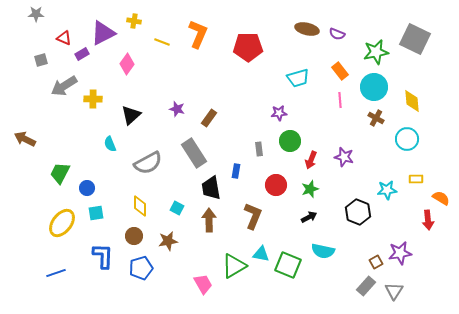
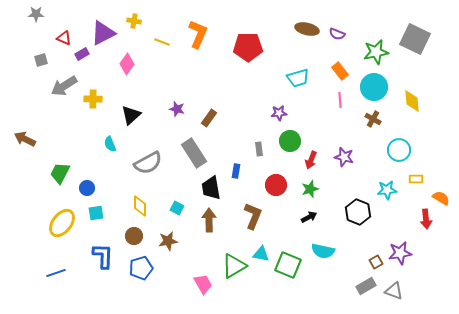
brown cross at (376, 118): moved 3 px left, 1 px down
cyan circle at (407, 139): moved 8 px left, 11 px down
red arrow at (428, 220): moved 2 px left, 1 px up
gray rectangle at (366, 286): rotated 18 degrees clockwise
gray triangle at (394, 291): rotated 42 degrees counterclockwise
